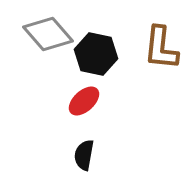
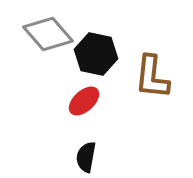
brown L-shape: moved 9 px left, 29 px down
black semicircle: moved 2 px right, 2 px down
